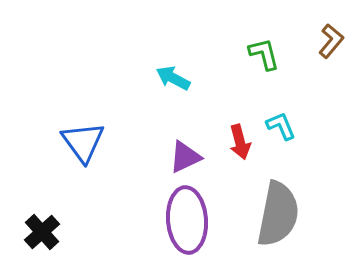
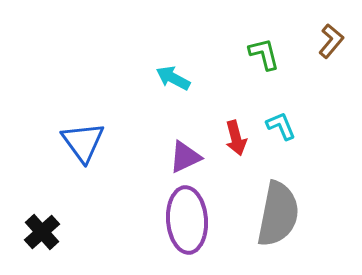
red arrow: moved 4 px left, 4 px up
